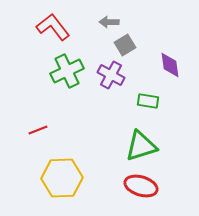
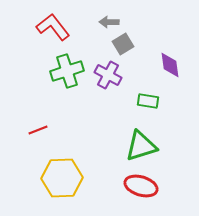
gray square: moved 2 px left, 1 px up
green cross: rotated 8 degrees clockwise
purple cross: moved 3 px left
